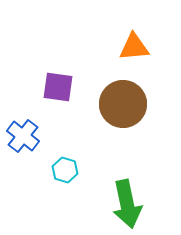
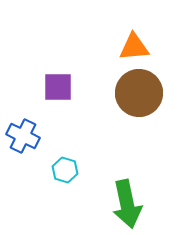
purple square: rotated 8 degrees counterclockwise
brown circle: moved 16 px right, 11 px up
blue cross: rotated 12 degrees counterclockwise
